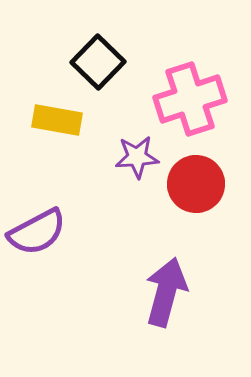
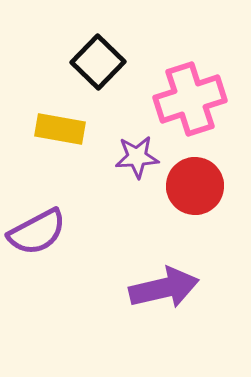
yellow rectangle: moved 3 px right, 9 px down
red circle: moved 1 px left, 2 px down
purple arrow: moved 2 px left, 4 px up; rotated 62 degrees clockwise
